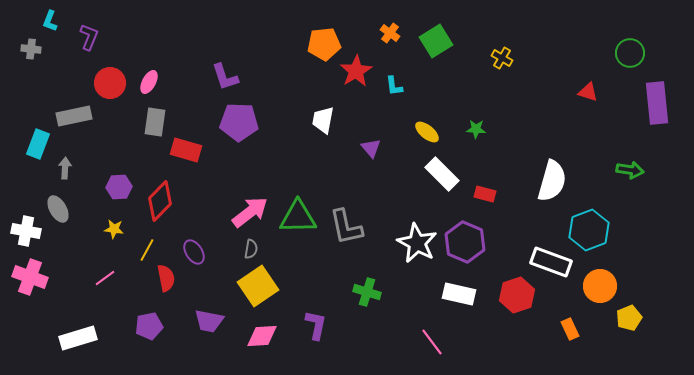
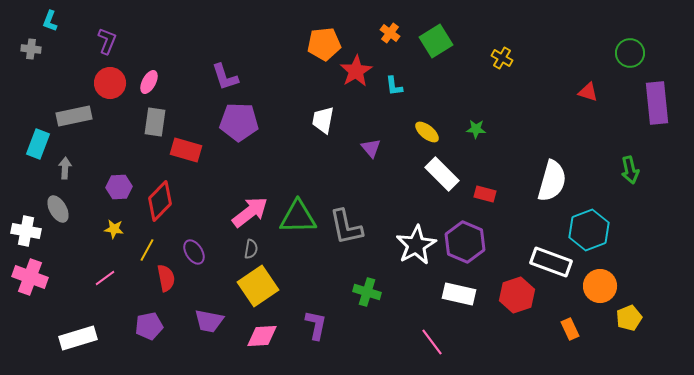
purple L-shape at (89, 37): moved 18 px right, 4 px down
green arrow at (630, 170): rotated 68 degrees clockwise
white star at (417, 243): moved 1 px left, 2 px down; rotated 15 degrees clockwise
